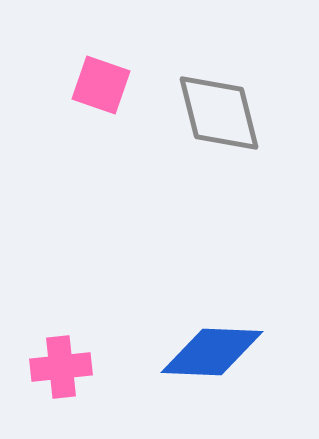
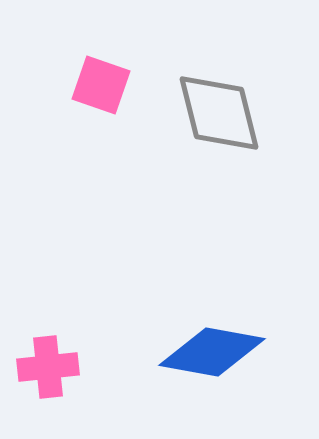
blue diamond: rotated 8 degrees clockwise
pink cross: moved 13 px left
